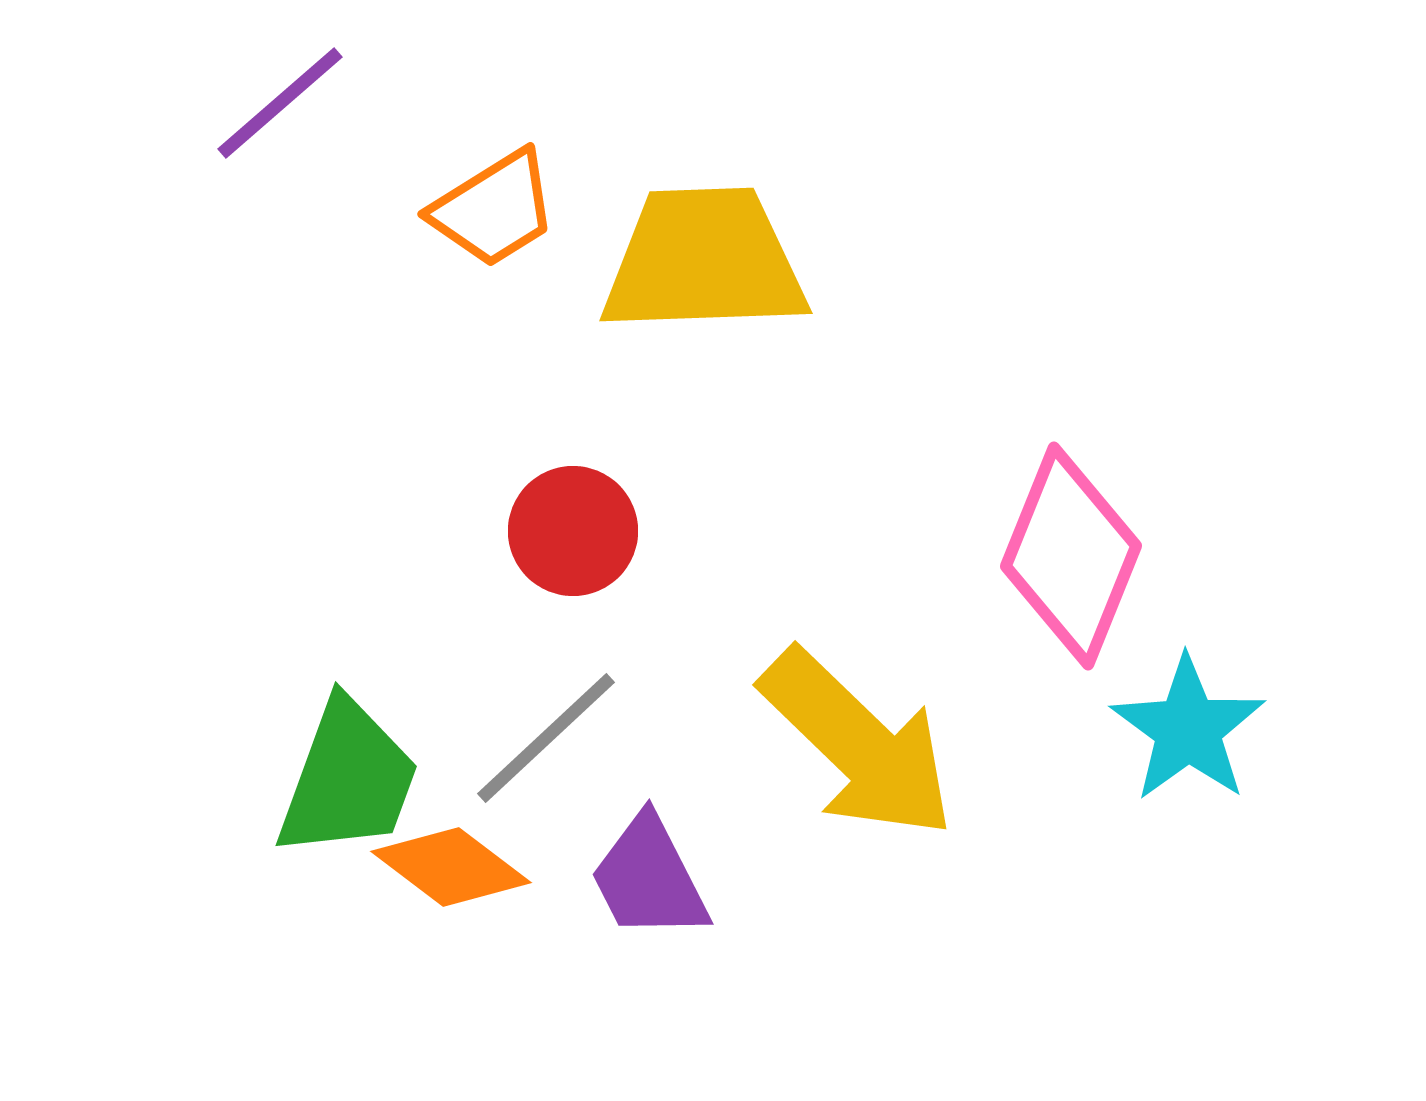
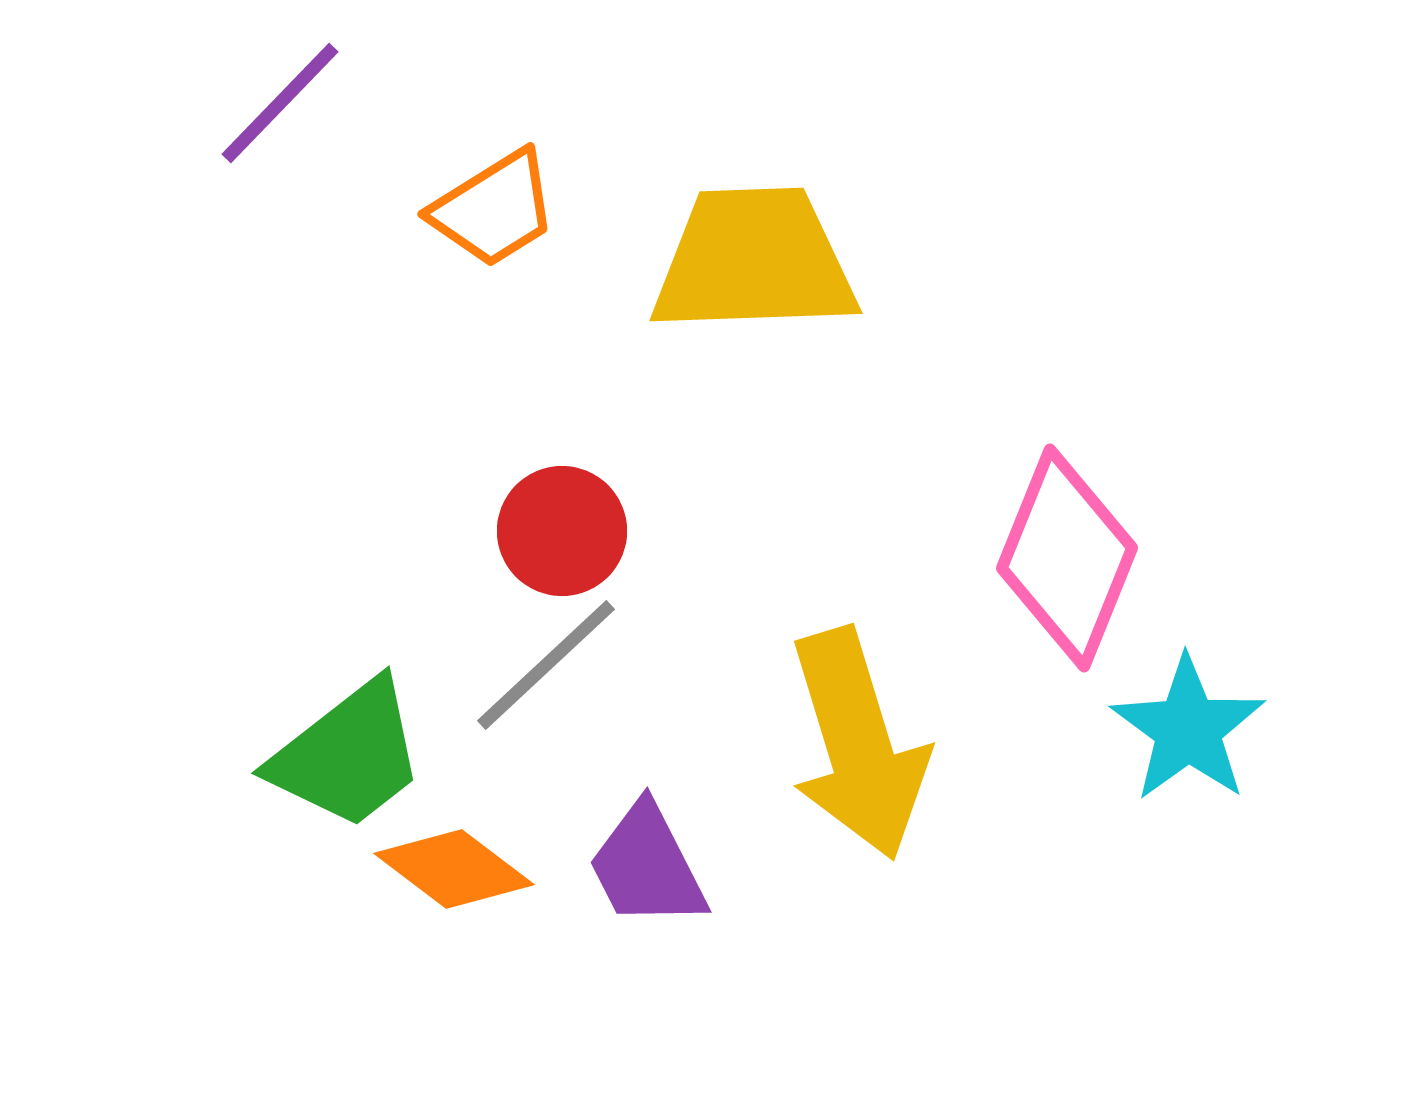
purple line: rotated 5 degrees counterclockwise
yellow trapezoid: moved 50 px right
red circle: moved 11 px left
pink diamond: moved 4 px left, 2 px down
gray line: moved 73 px up
yellow arrow: rotated 29 degrees clockwise
green trapezoid: moved 24 px up; rotated 32 degrees clockwise
orange diamond: moved 3 px right, 2 px down
purple trapezoid: moved 2 px left, 12 px up
